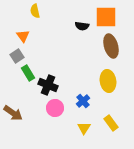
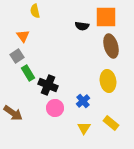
yellow rectangle: rotated 14 degrees counterclockwise
